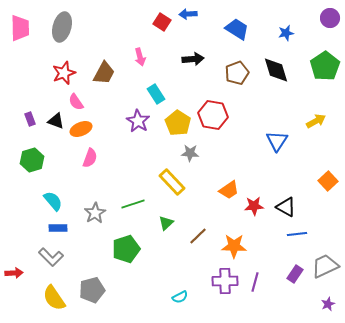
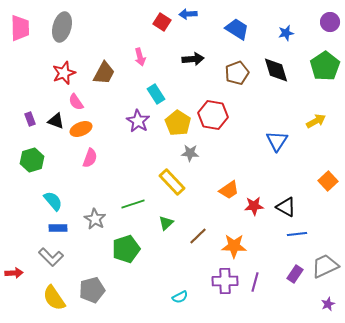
purple circle at (330, 18): moved 4 px down
gray star at (95, 213): moved 6 px down; rotated 10 degrees counterclockwise
